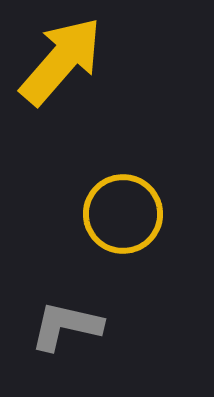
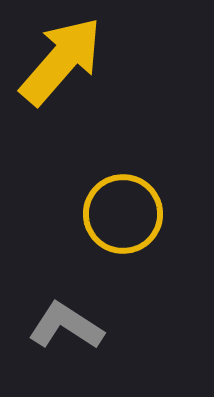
gray L-shape: rotated 20 degrees clockwise
